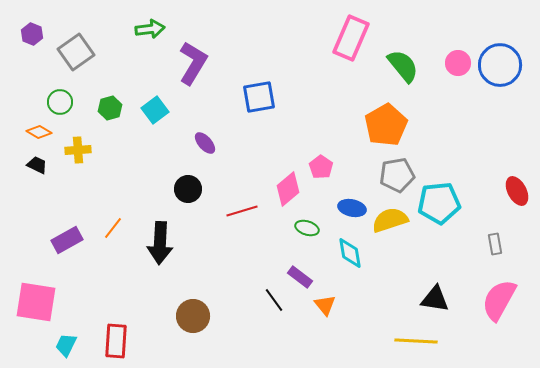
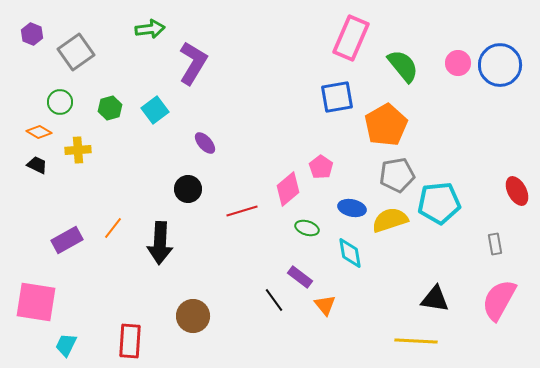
blue square at (259, 97): moved 78 px right
red rectangle at (116, 341): moved 14 px right
